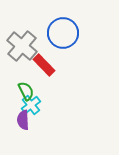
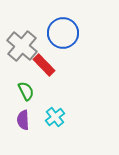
cyan cross: moved 24 px right, 12 px down
